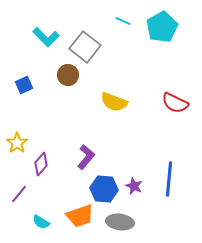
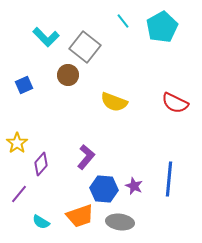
cyan line: rotated 28 degrees clockwise
